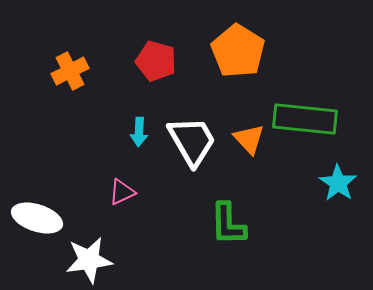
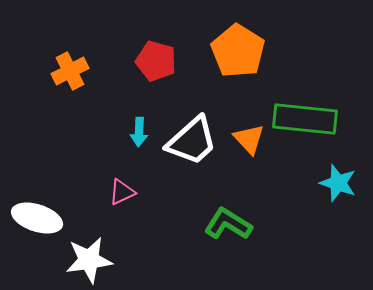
white trapezoid: rotated 78 degrees clockwise
cyan star: rotated 15 degrees counterclockwise
green L-shape: rotated 123 degrees clockwise
